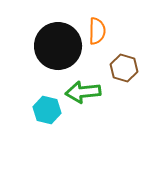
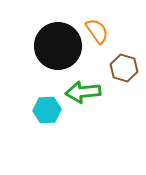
orange semicircle: rotated 36 degrees counterclockwise
cyan hexagon: rotated 16 degrees counterclockwise
